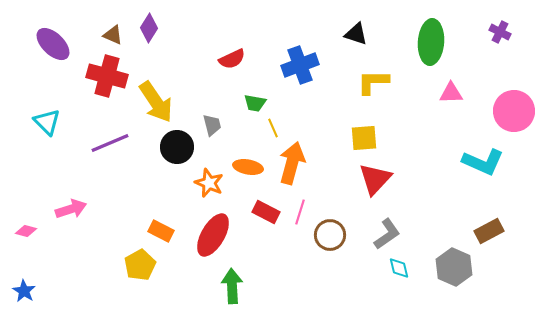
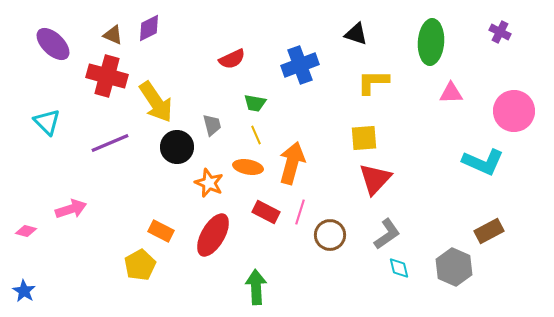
purple diamond: rotated 32 degrees clockwise
yellow line: moved 17 px left, 7 px down
green arrow: moved 24 px right, 1 px down
